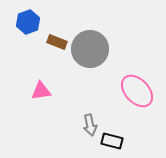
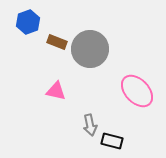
pink triangle: moved 15 px right; rotated 20 degrees clockwise
